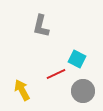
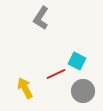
gray L-shape: moved 8 px up; rotated 20 degrees clockwise
cyan square: moved 2 px down
yellow arrow: moved 3 px right, 2 px up
